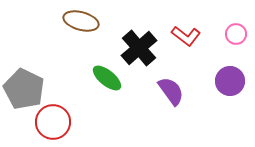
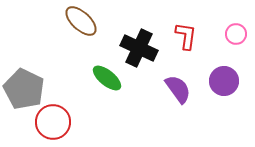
brown ellipse: rotated 28 degrees clockwise
red L-shape: rotated 120 degrees counterclockwise
black cross: rotated 24 degrees counterclockwise
purple circle: moved 6 px left
purple semicircle: moved 7 px right, 2 px up
